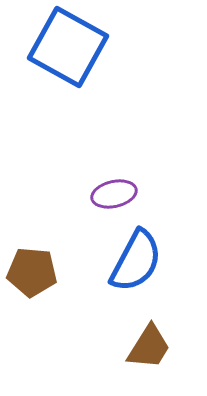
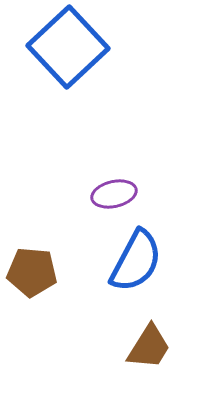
blue square: rotated 18 degrees clockwise
